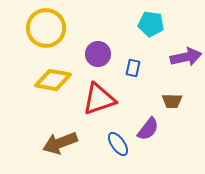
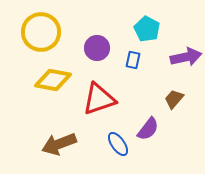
cyan pentagon: moved 4 px left, 5 px down; rotated 20 degrees clockwise
yellow circle: moved 5 px left, 4 px down
purple circle: moved 1 px left, 6 px up
blue rectangle: moved 8 px up
brown trapezoid: moved 2 px right, 2 px up; rotated 130 degrees clockwise
brown arrow: moved 1 px left, 1 px down
